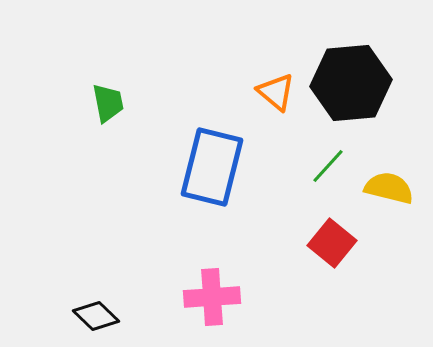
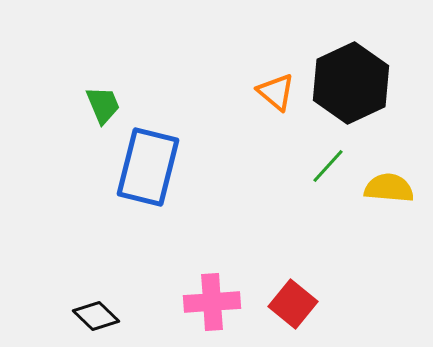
black hexagon: rotated 20 degrees counterclockwise
green trapezoid: moved 5 px left, 2 px down; rotated 12 degrees counterclockwise
blue rectangle: moved 64 px left
yellow semicircle: rotated 9 degrees counterclockwise
red square: moved 39 px left, 61 px down
pink cross: moved 5 px down
